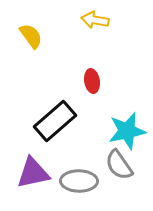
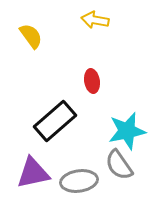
gray ellipse: rotated 9 degrees counterclockwise
